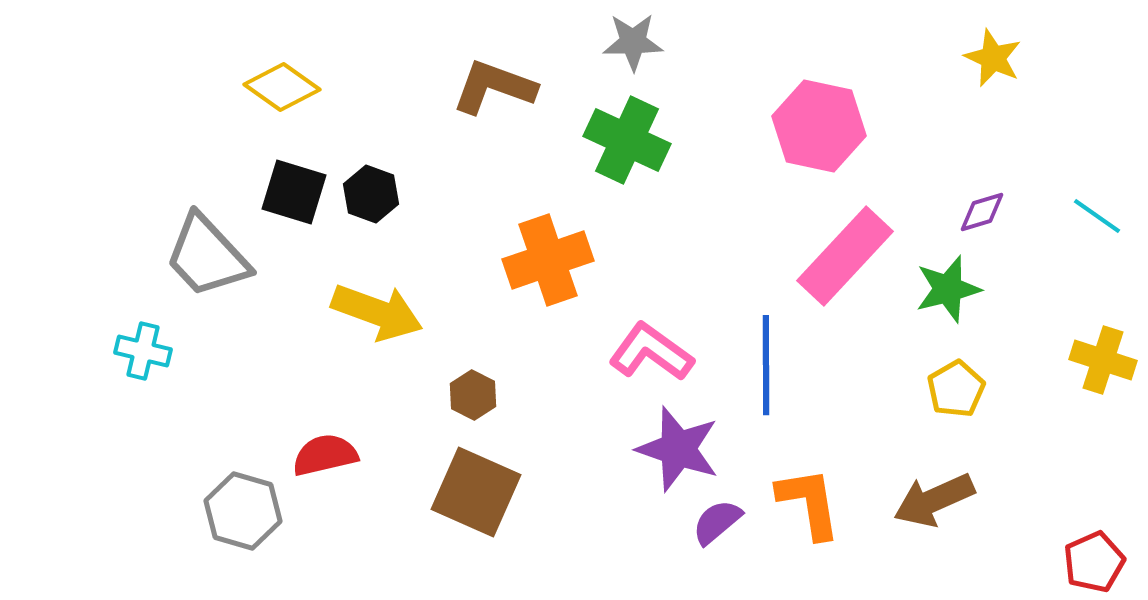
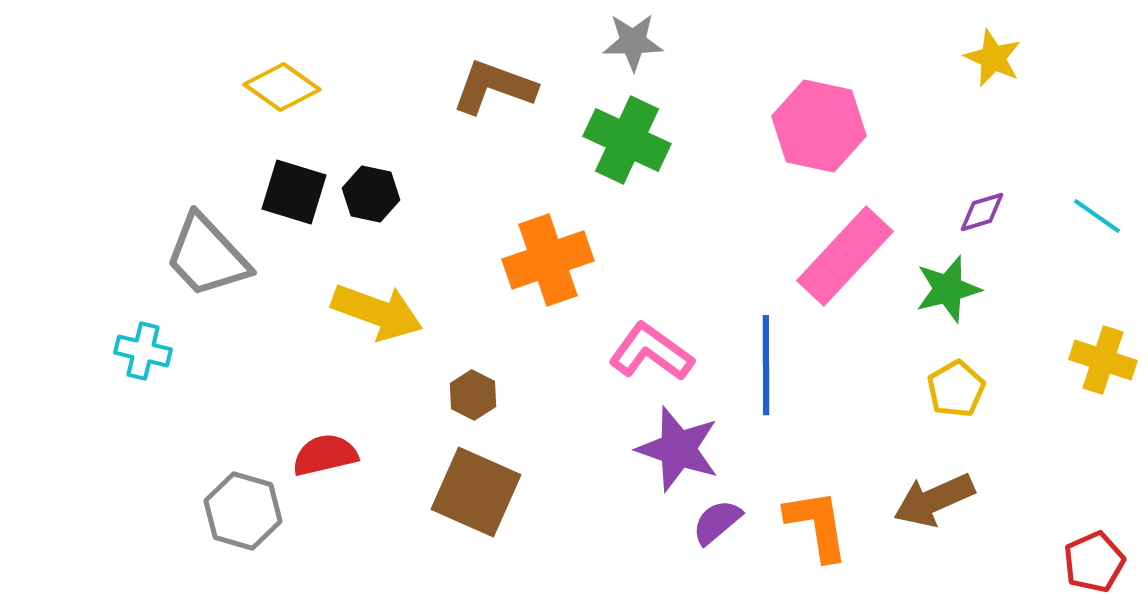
black hexagon: rotated 8 degrees counterclockwise
orange L-shape: moved 8 px right, 22 px down
